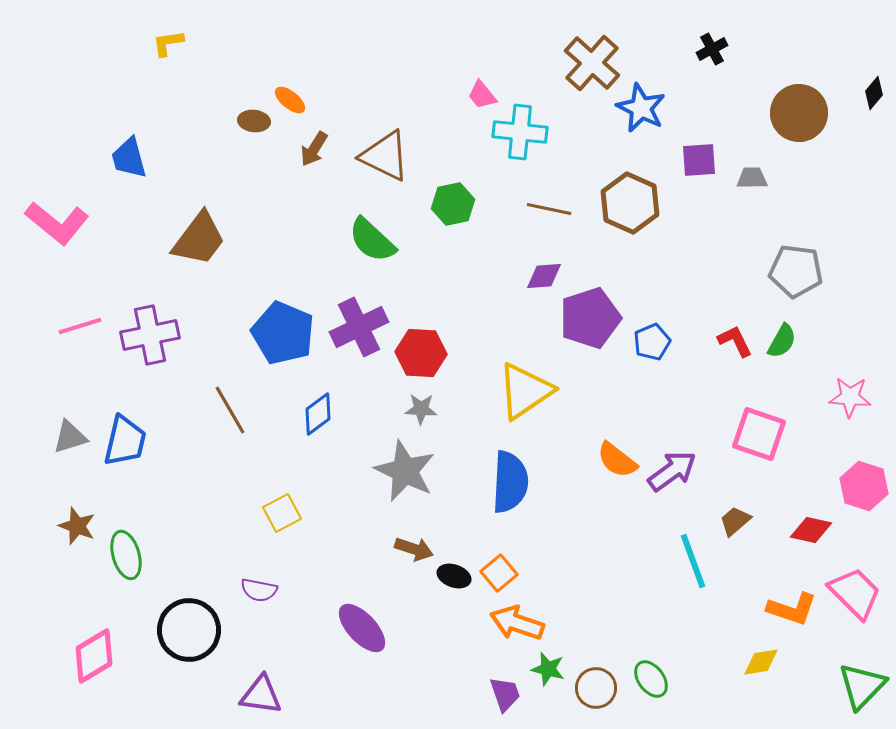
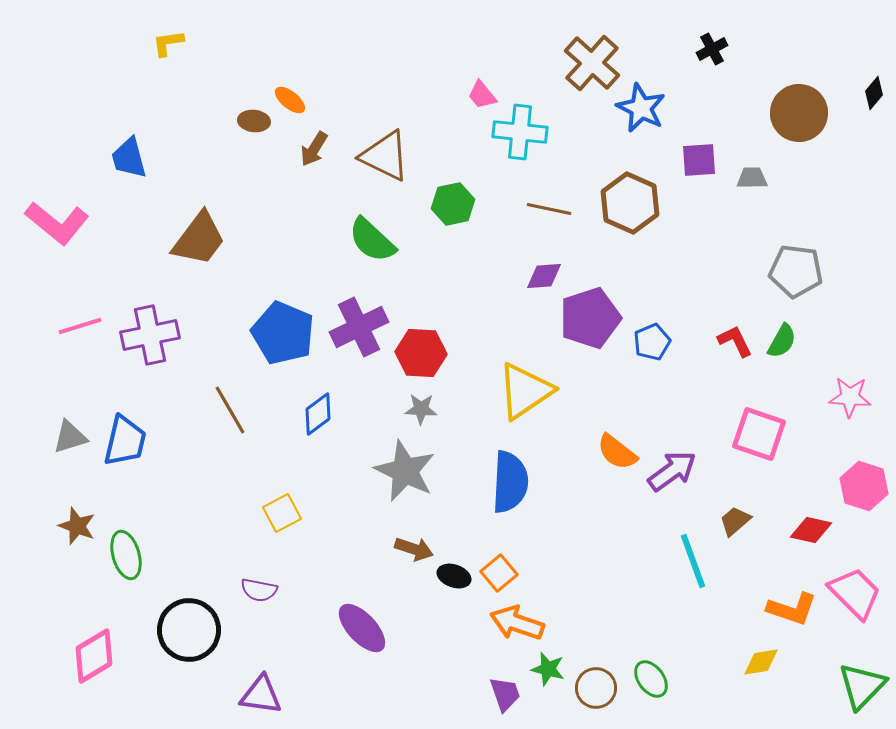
orange semicircle at (617, 460): moved 8 px up
